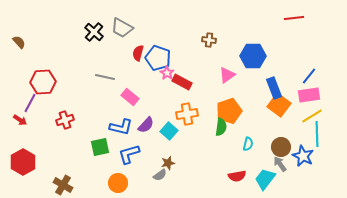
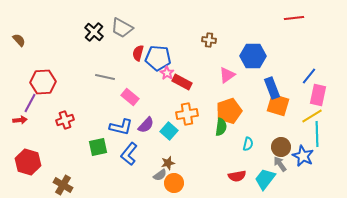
brown semicircle at (19, 42): moved 2 px up
blue pentagon at (158, 58): rotated 15 degrees counterclockwise
blue rectangle at (274, 88): moved 2 px left
pink rectangle at (309, 95): moved 9 px right; rotated 70 degrees counterclockwise
orange square at (279, 105): moved 1 px left; rotated 20 degrees counterclockwise
red arrow at (20, 120): rotated 40 degrees counterclockwise
green square at (100, 147): moved 2 px left
blue L-shape at (129, 154): rotated 35 degrees counterclockwise
red hexagon at (23, 162): moved 5 px right; rotated 15 degrees counterclockwise
orange circle at (118, 183): moved 56 px right
